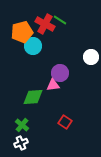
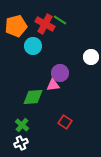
orange pentagon: moved 6 px left, 6 px up
